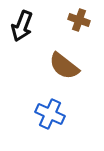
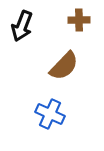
brown cross: rotated 20 degrees counterclockwise
brown semicircle: rotated 84 degrees counterclockwise
